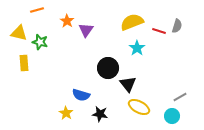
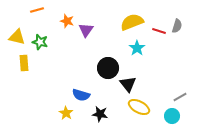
orange star: rotated 16 degrees counterclockwise
yellow triangle: moved 2 px left, 4 px down
